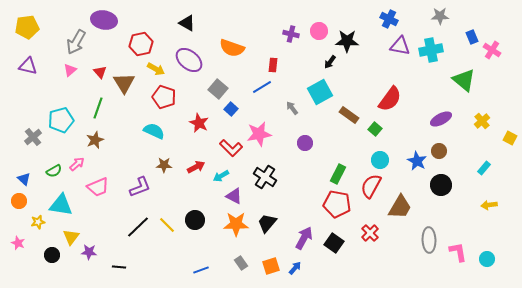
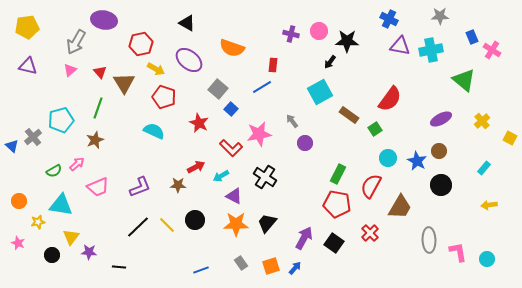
gray arrow at (292, 108): moved 13 px down
green square at (375, 129): rotated 16 degrees clockwise
cyan circle at (380, 160): moved 8 px right, 2 px up
brown star at (164, 165): moved 14 px right, 20 px down
blue triangle at (24, 179): moved 12 px left, 33 px up
